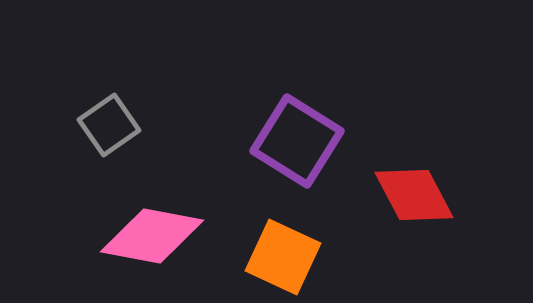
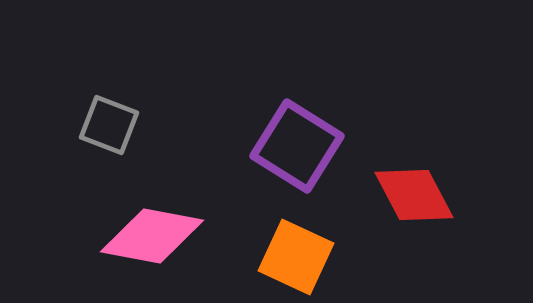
gray square: rotated 34 degrees counterclockwise
purple square: moved 5 px down
orange square: moved 13 px right
